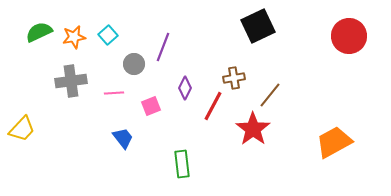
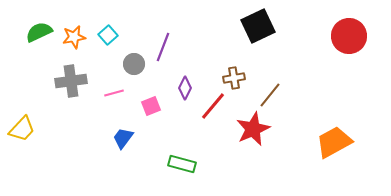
pink line: rotated 12 degrees counterclockwise
red line: rotated 12 degrees clockwise
red star: rotated 12 degrees clockwise
blue trapezoid: rotated 105 degrees counterclockwise
green rectangle: rotated 68 degrees counterclockwise
